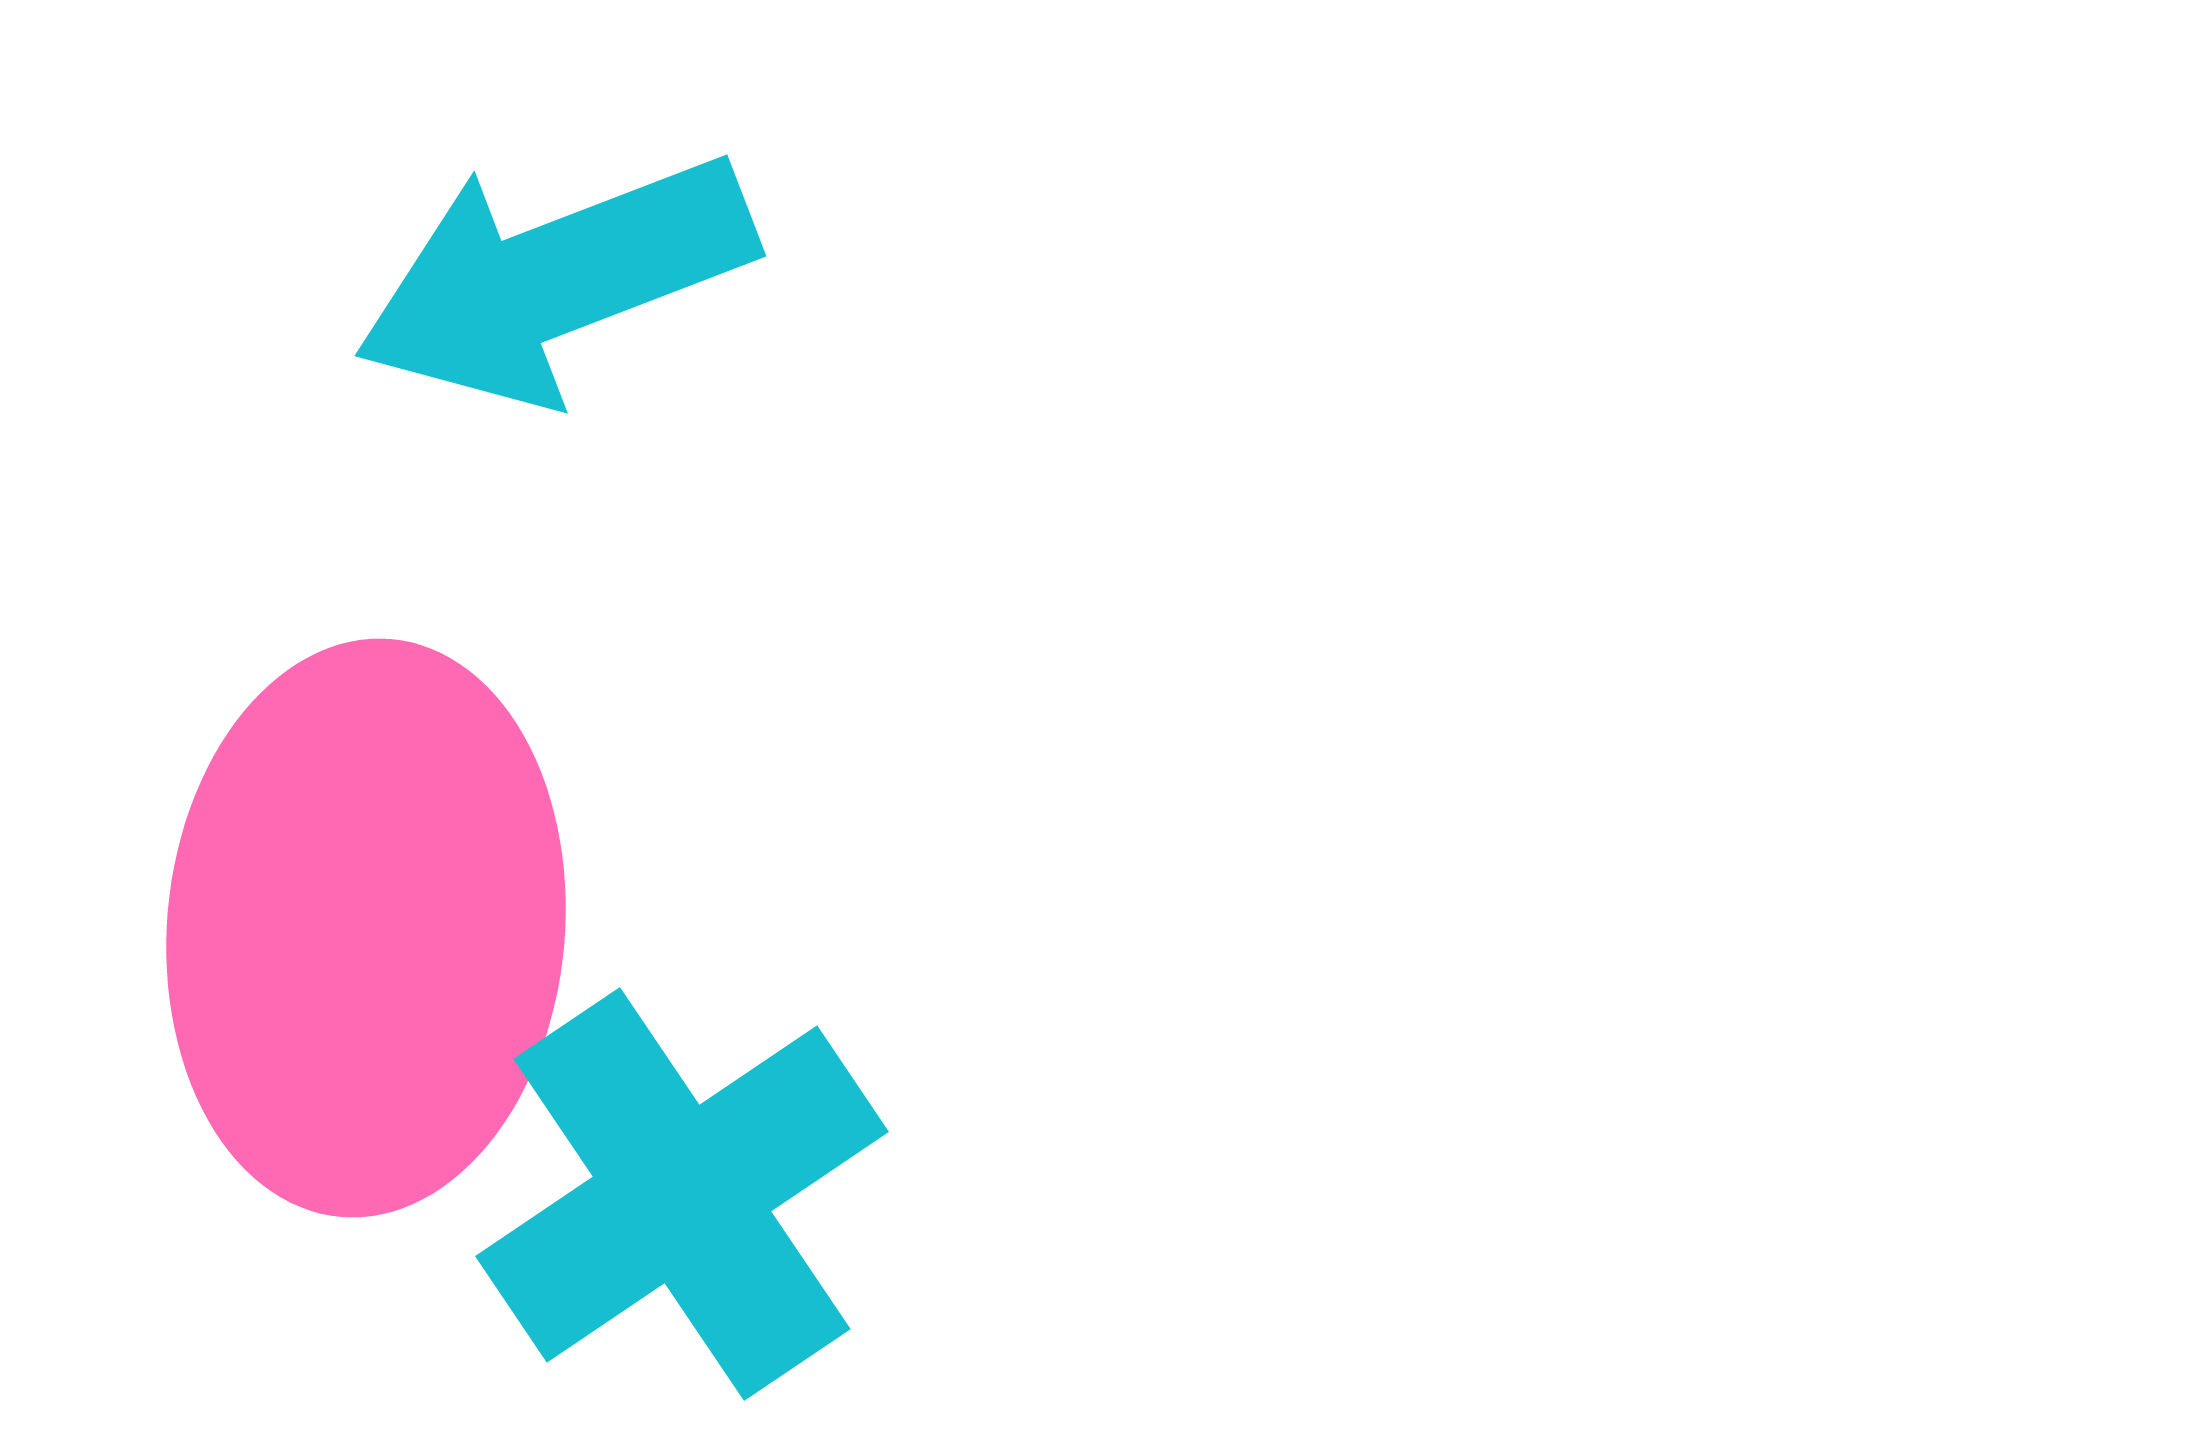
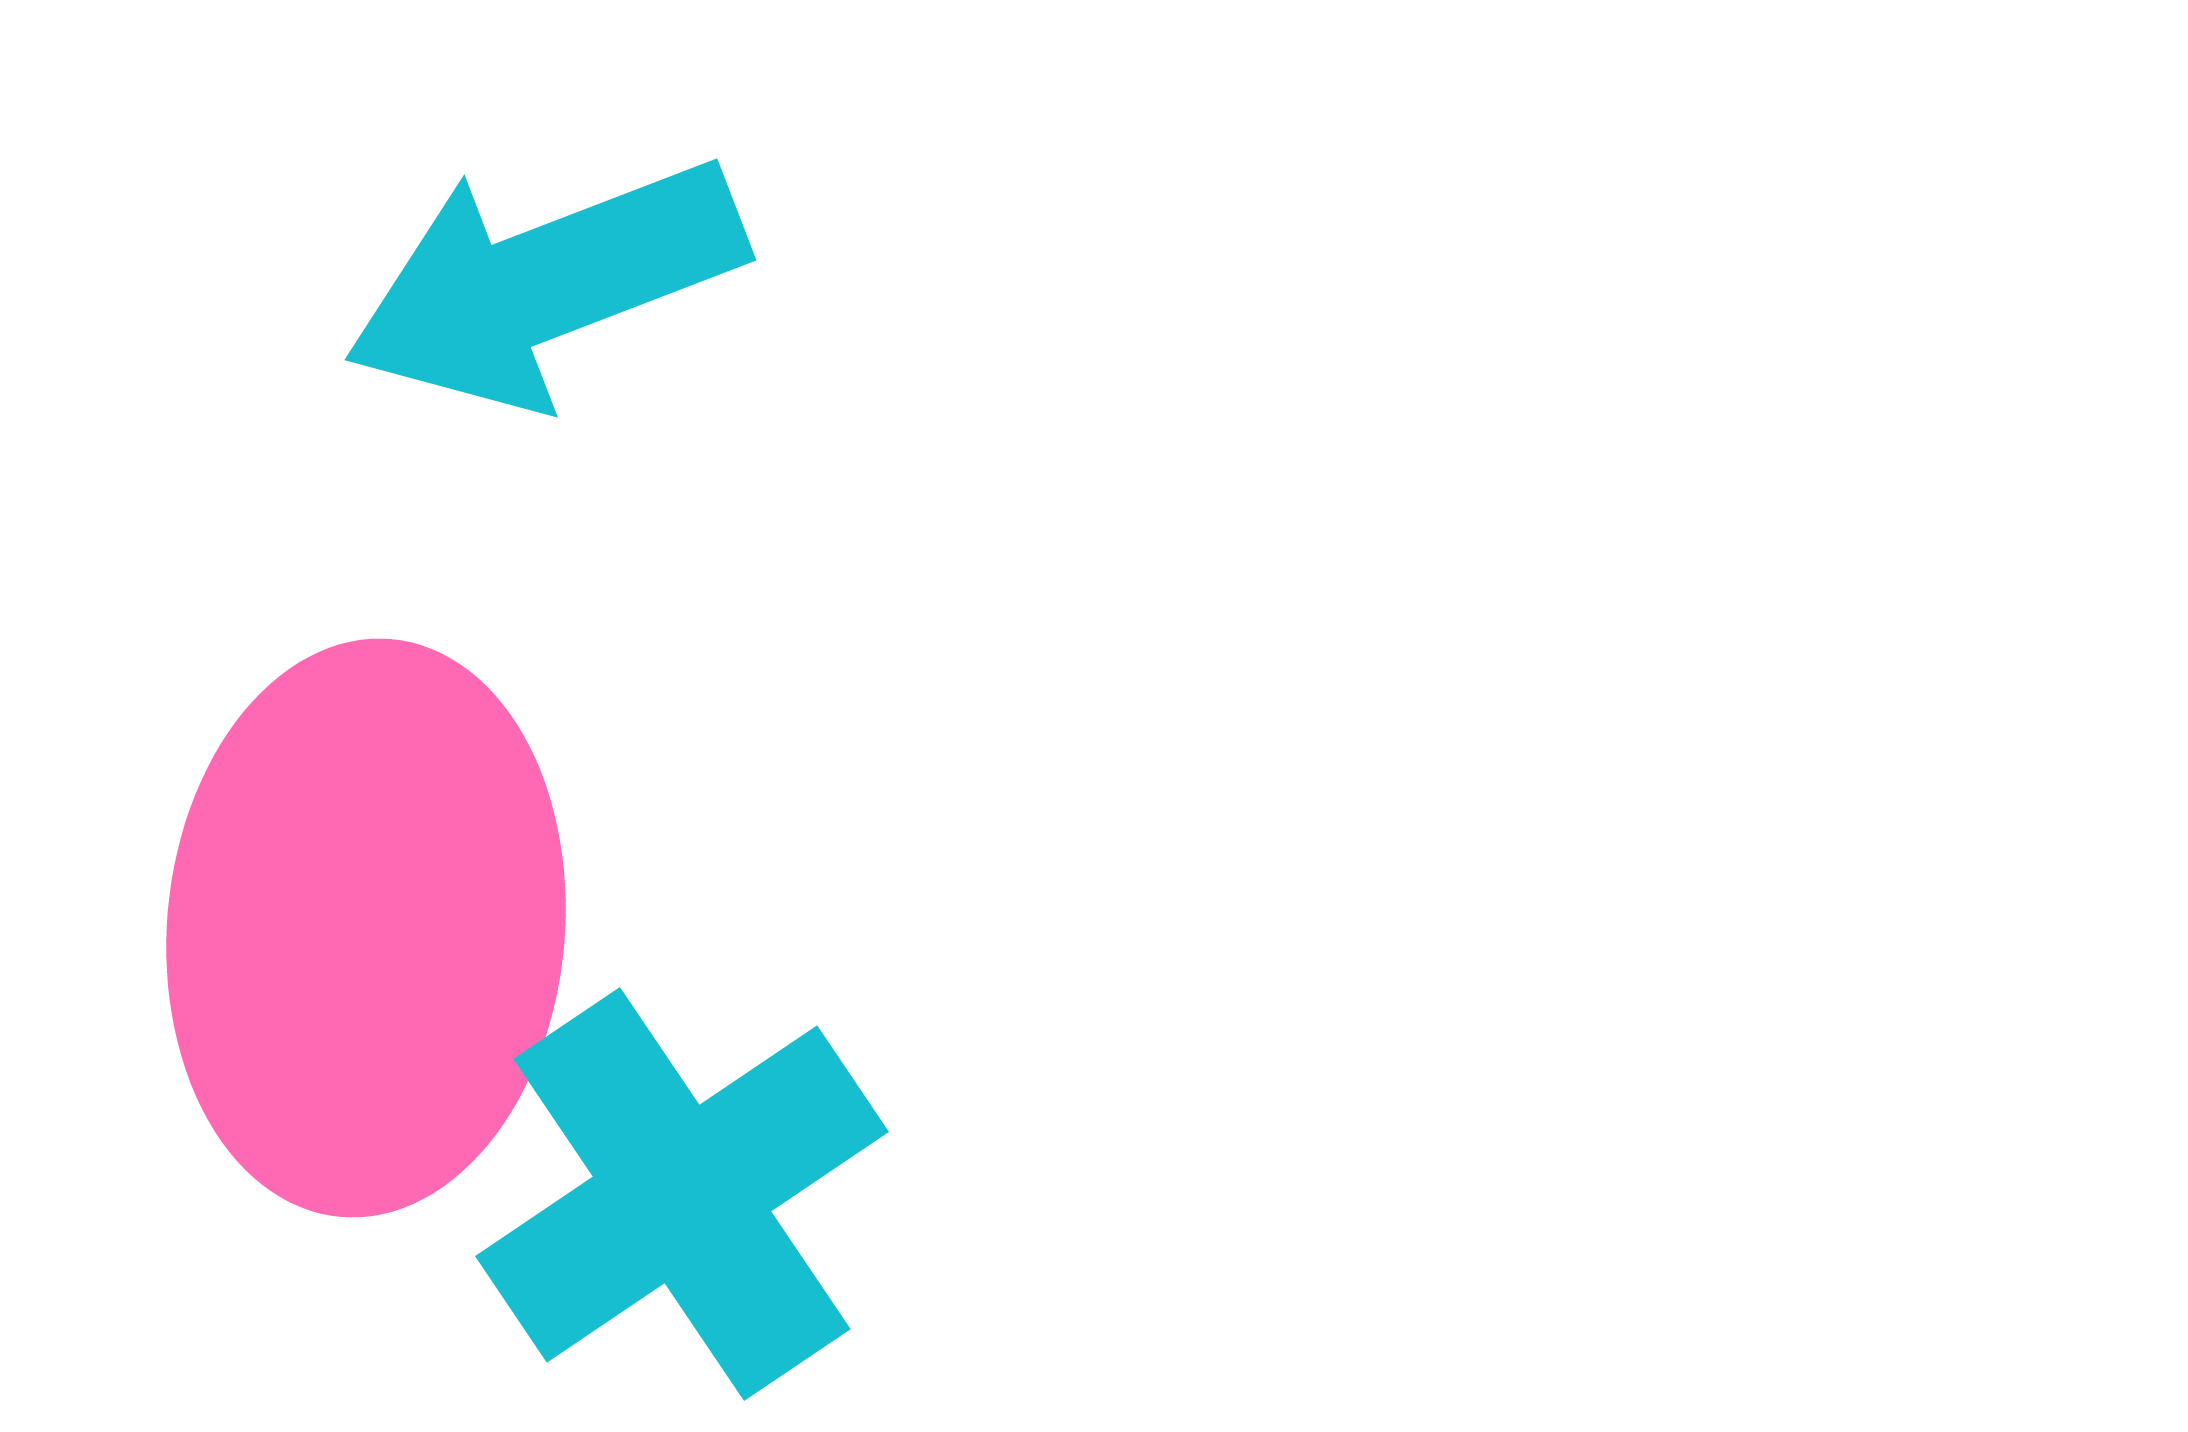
cyan arrow: moved 10 px left, 4 px down
